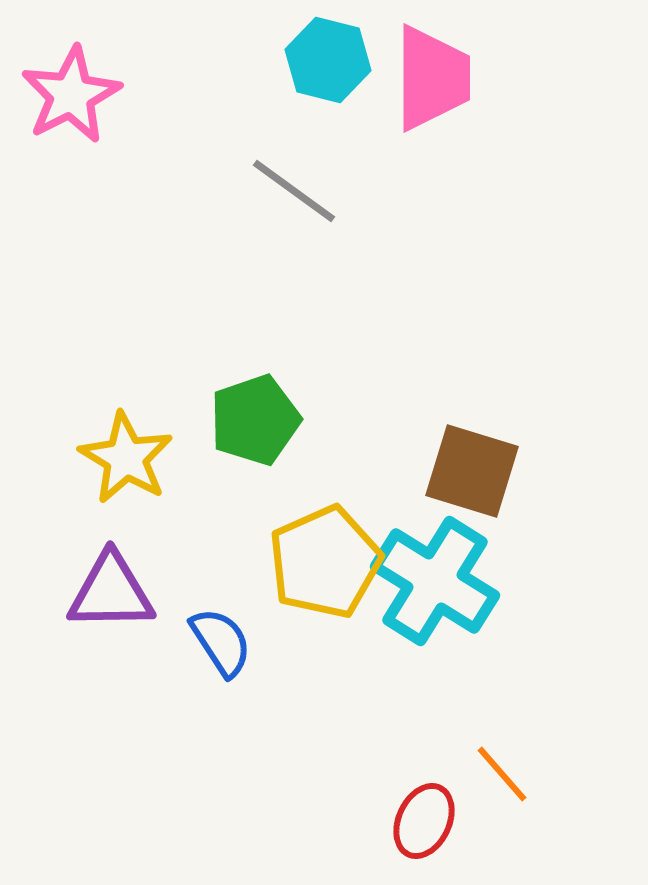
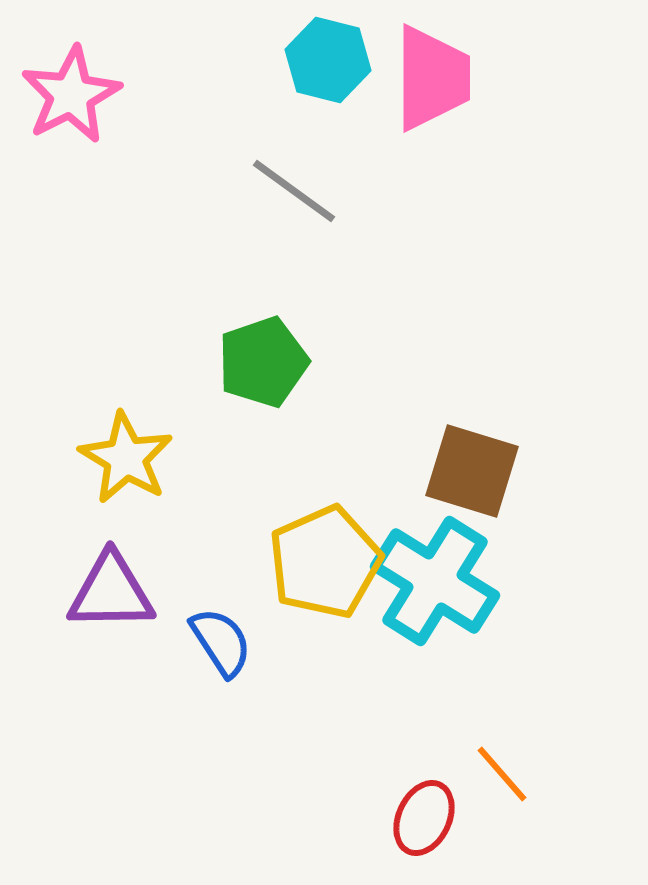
green pentagon: moved 8 px right, 58 px up
red ellipse: moved 3 px up
